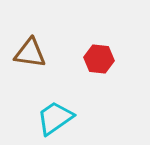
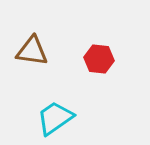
brown triangle: moved 2 px right, 2 px up
